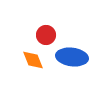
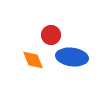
red circle: moved 5 px right
